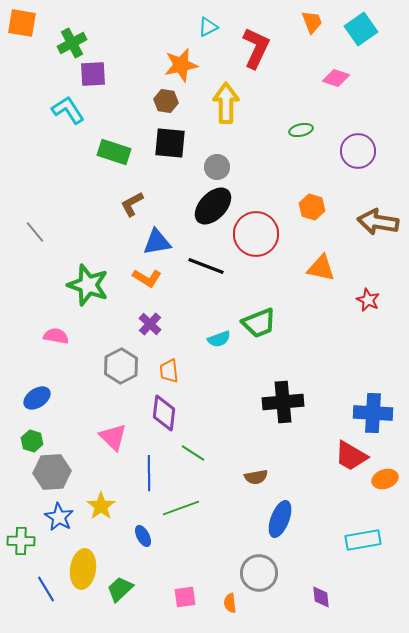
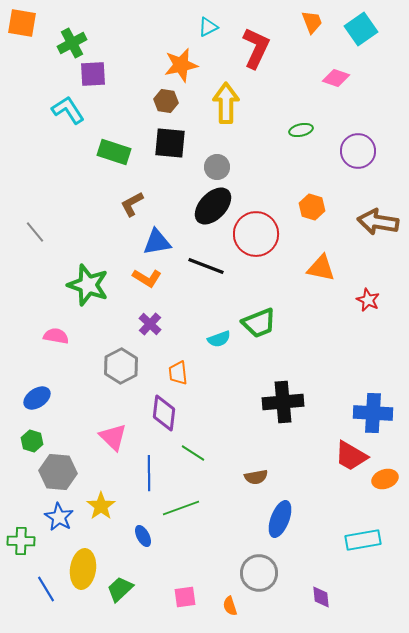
orange trapezoid at (169, 371): moved 9 px right, 2 px down
gray hexagon at (52, 472): moved 6 px right; rotated 9 degrees clockwise
orange semicircle at (230, 603): moved 3 px down; rotated 12 degrees counterclockwise
